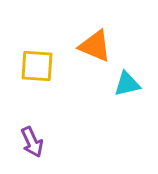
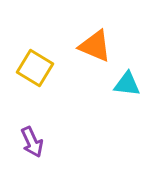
yellow square: moved 2 px left, 2 px down; rotated 27 degrees clockwise
cyan triangle: rotated 20 degrees clockwise
